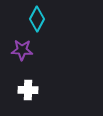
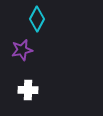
purple star: rotated 15 degrees counterclockwise
